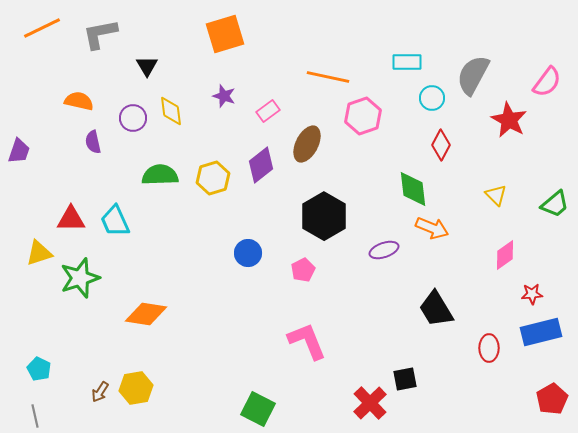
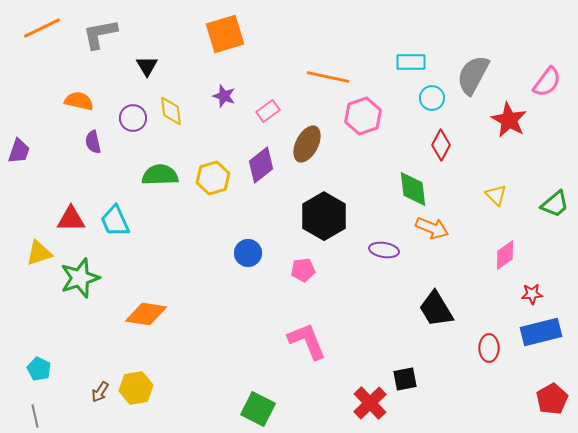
cyan rectangle at (407, 62): moved 4 px right
purple ellipse at (384, 250): rotated 28 degrees clockwise
pink pentagon at (303, 270): rotated 20 degrees clockwise
